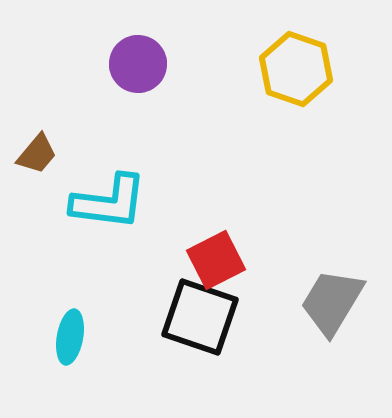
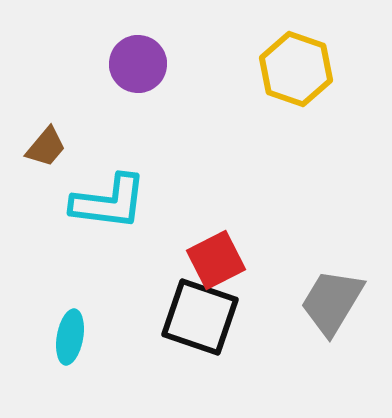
brown trapezoid: moved 9 px right, 7 px up
